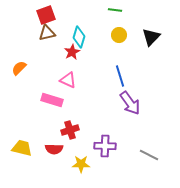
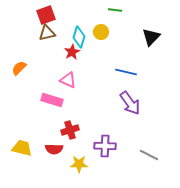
yellow circle: moved 18 px left, 3 px up
blue line: moved 6 px right, 4 px up; rotated 60 degrees counterclockwise
yellow star: moved 2 px left
